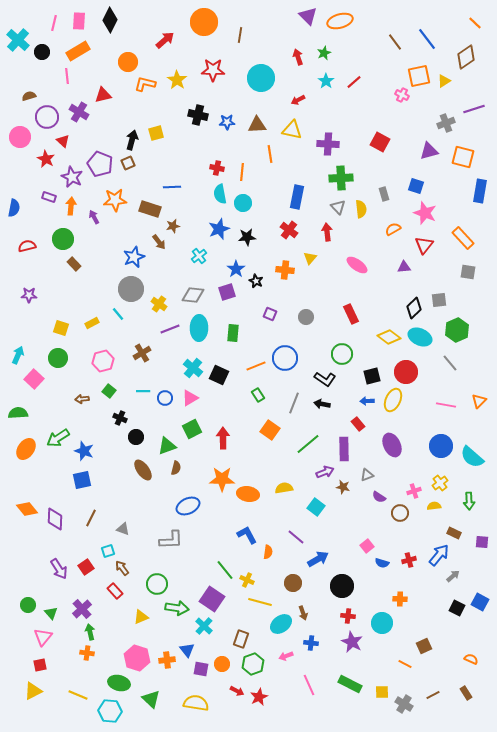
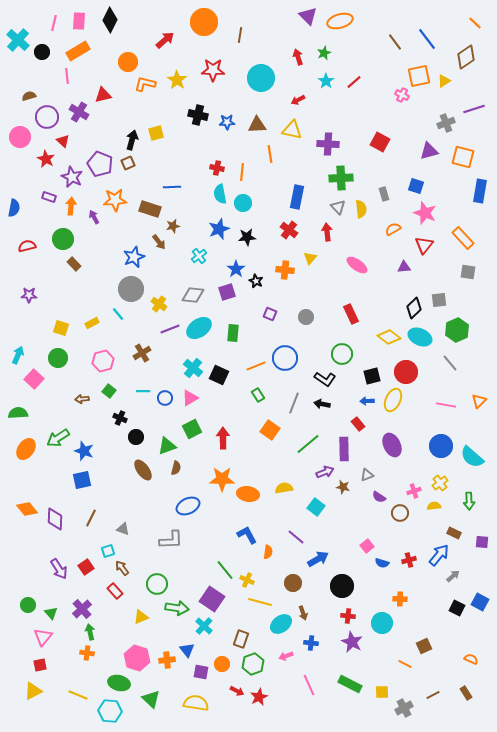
cyan ellipse at (199, 328): rotated 55 degrees clockwise
purple square at (201, 669): moved 3 px down
gray cross at (404, 704): moved 4 px down; rotated 30 degrees clockwise
